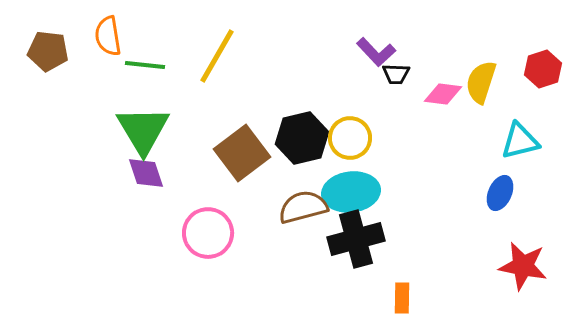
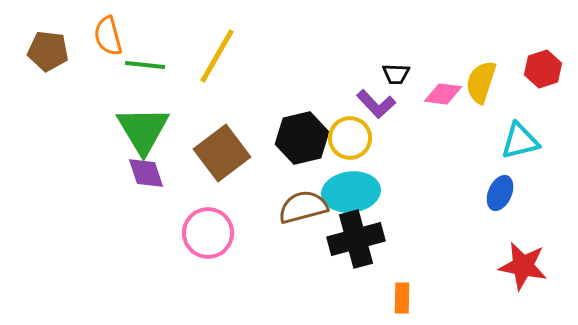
orange semicircle: rotated 6 degrees counterclockwise
purple L-shape: moved 52 px down
brown square: moved 20 px left
